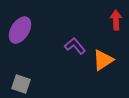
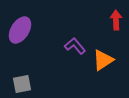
gray square: moved 1 px right; rotated 30 degrees counterclockwise
